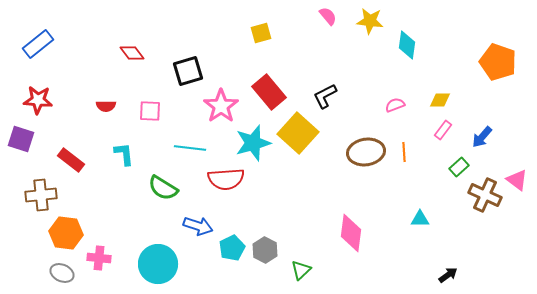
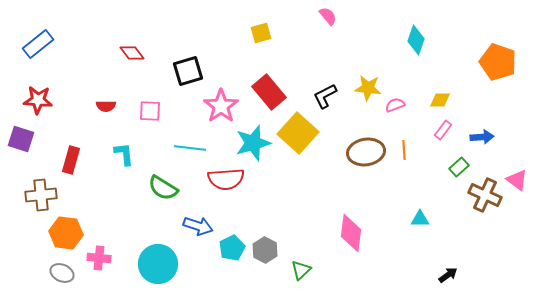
yellow star at (370, 21): moved 2 px left, 67 px down
cyan diamond at (407, 45): moved 9 px right, 5 px up; rotated 12 degrees clockwise
blue arrow at (482, 137): rotated 135 degrees counterclockwise
orange line at (404, 152): moved 2 px up
red rectangle at (71, 160): rotated 68 degrees clockwise
